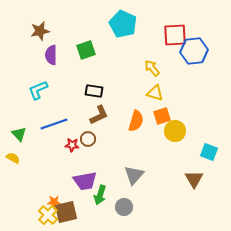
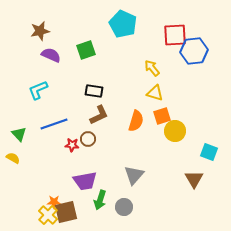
purple semicircle: rotated 114 degrees clockwise
green arrow: moved 5 px down
